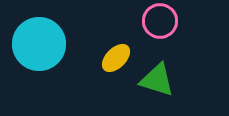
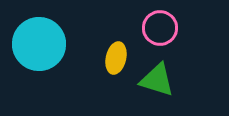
pink circle: moved 7 px down
yellow ellipse: rotated 32 degrees counterclockwise
